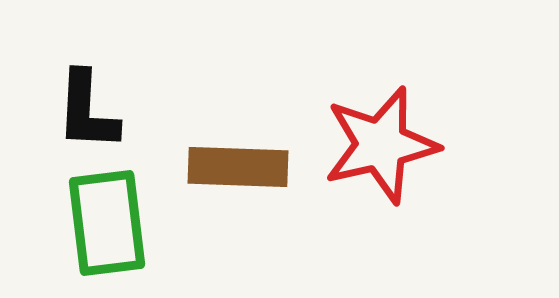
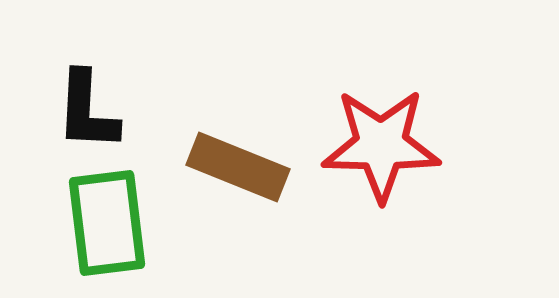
red star: rotated 14 degrees clockwise
brown rectangle: rotated 20 degrees clockwise
